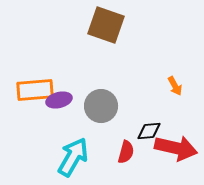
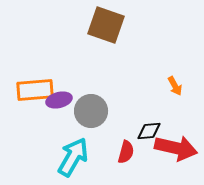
gray circle: moved 10 px left, 5 px down
